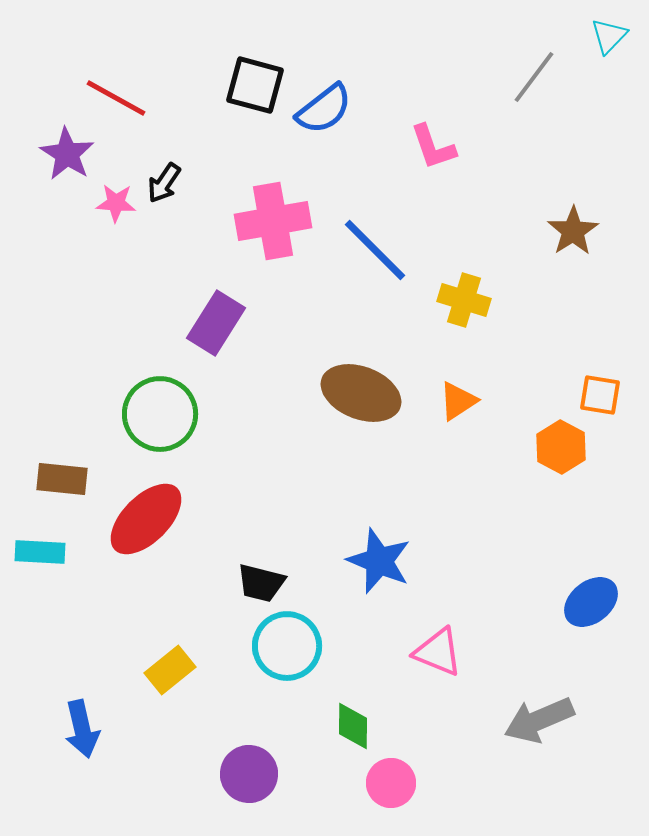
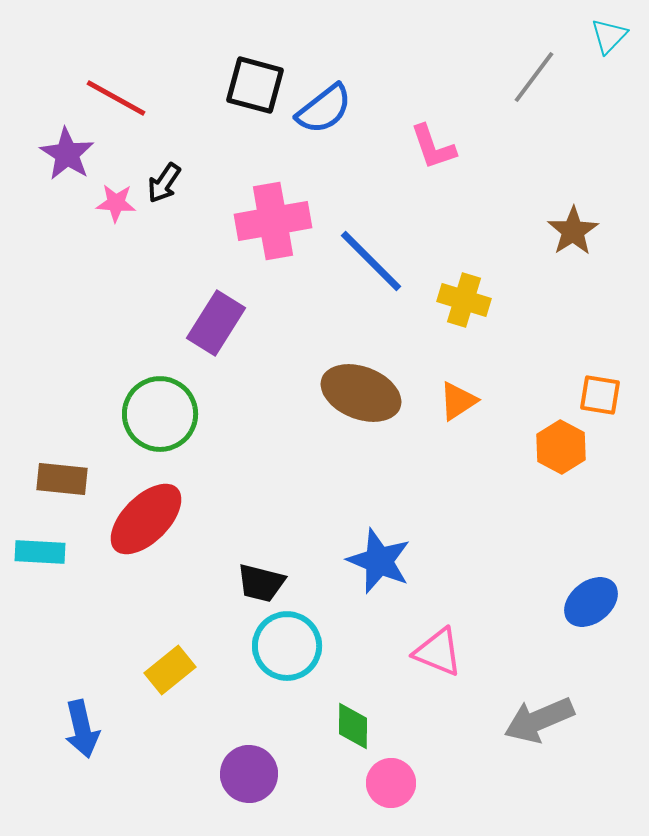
blue line: moved 4 px left, 11 px down
